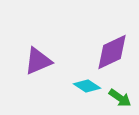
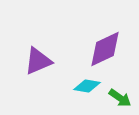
purple diamond: moved 7 px left, 3 px up
cyan diamond: rotated 24 degrees counterclockwise
